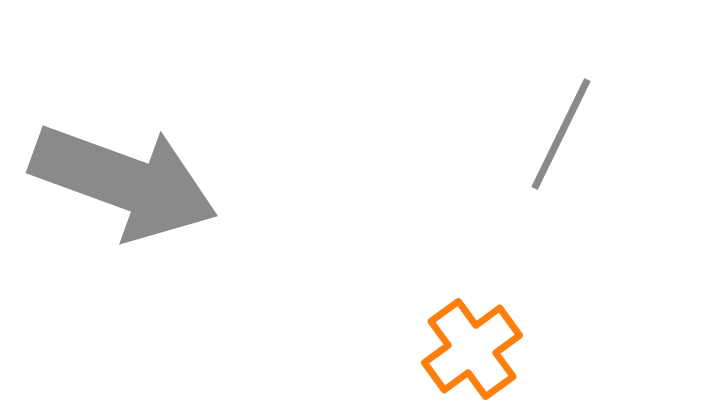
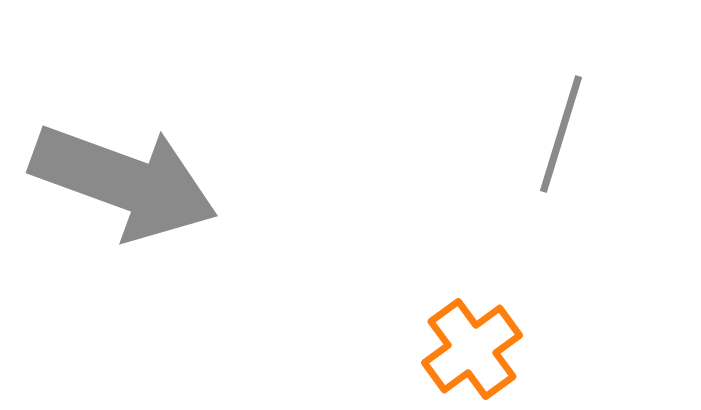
gray line: rotated 9 degrees counterclockwise
